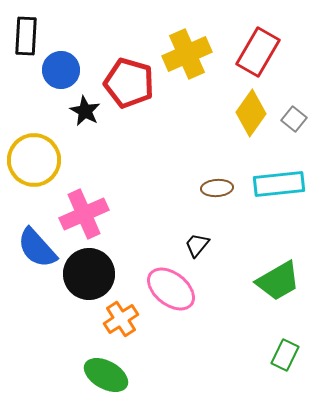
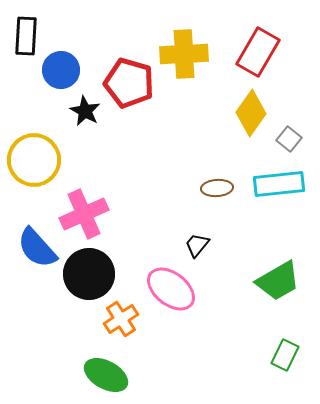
yellow cross: moved 3 px left; rotated 21 degrees clockwise
gray square: moved 5 px left, 20 px down
